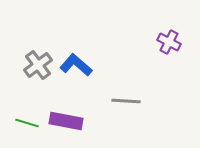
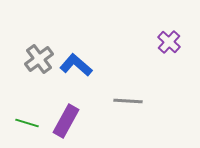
purple cross: rotated 15 degrees clockwise
gray cross: moved 1 px right, 6 px up
gray line: moved 2 px right
purple rectangle: rotated 72 degrees counterclockwise
